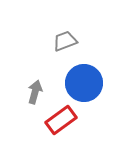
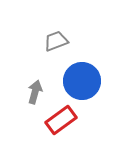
gray trapezoid: moved 9 px left
blue circle: moved 2 px left, 2 px up
